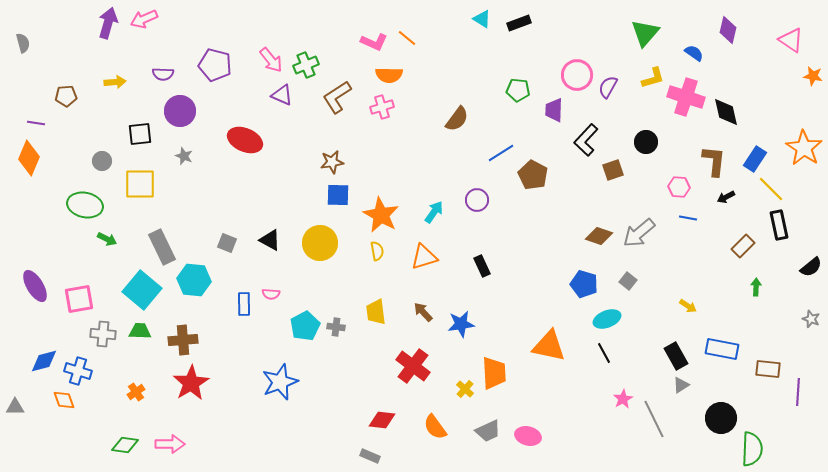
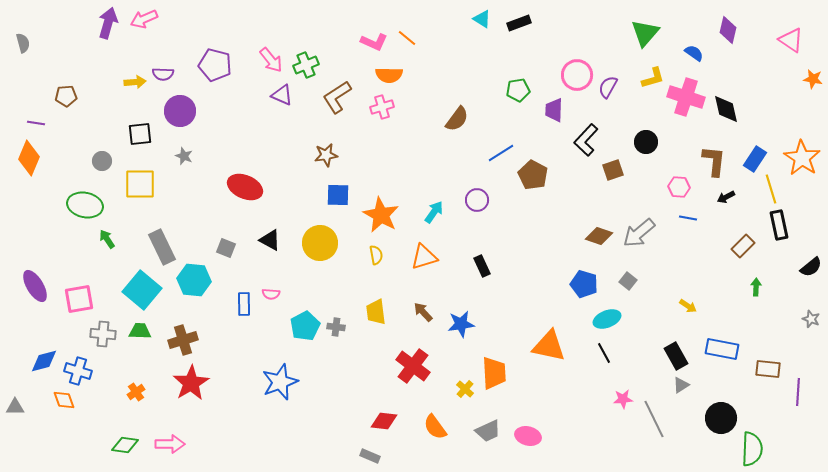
orange star at (813, 76): moved 3 px down
yellow arrow at (115, 82): moved 20 px right
green pentagon at (518, 90): rotated 15 degrees counterclockwise
black diamond at (726, 112): moved 3 px up
red ellipse at (245, 140): moved 47 px down
orange star at (804, 148): moved 2 px left, 10 px down
brown star at (332, 162): moved 6 px left, 7 px up
yellow line at (771, 189): rotated 28 degrees clockwise
green arrow at (107, 239): rotated 150 degrees counterclockwise
gray square at (227, 243): moved 1 px left, 5 px down
yellow semicircle at (377, 251): moved 1 px left, 4 px down
brown cross at (183, 340): rotated 12 degrees counterclockwise
pink star at (623, 399): rotated 24 degrees clockwise
red diamond at (382, 420): moved 2 px right, 1 px down
